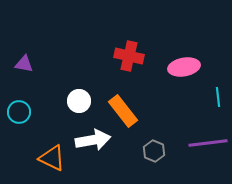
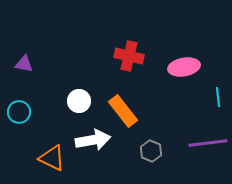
gray hexagon: moved 3 px left
